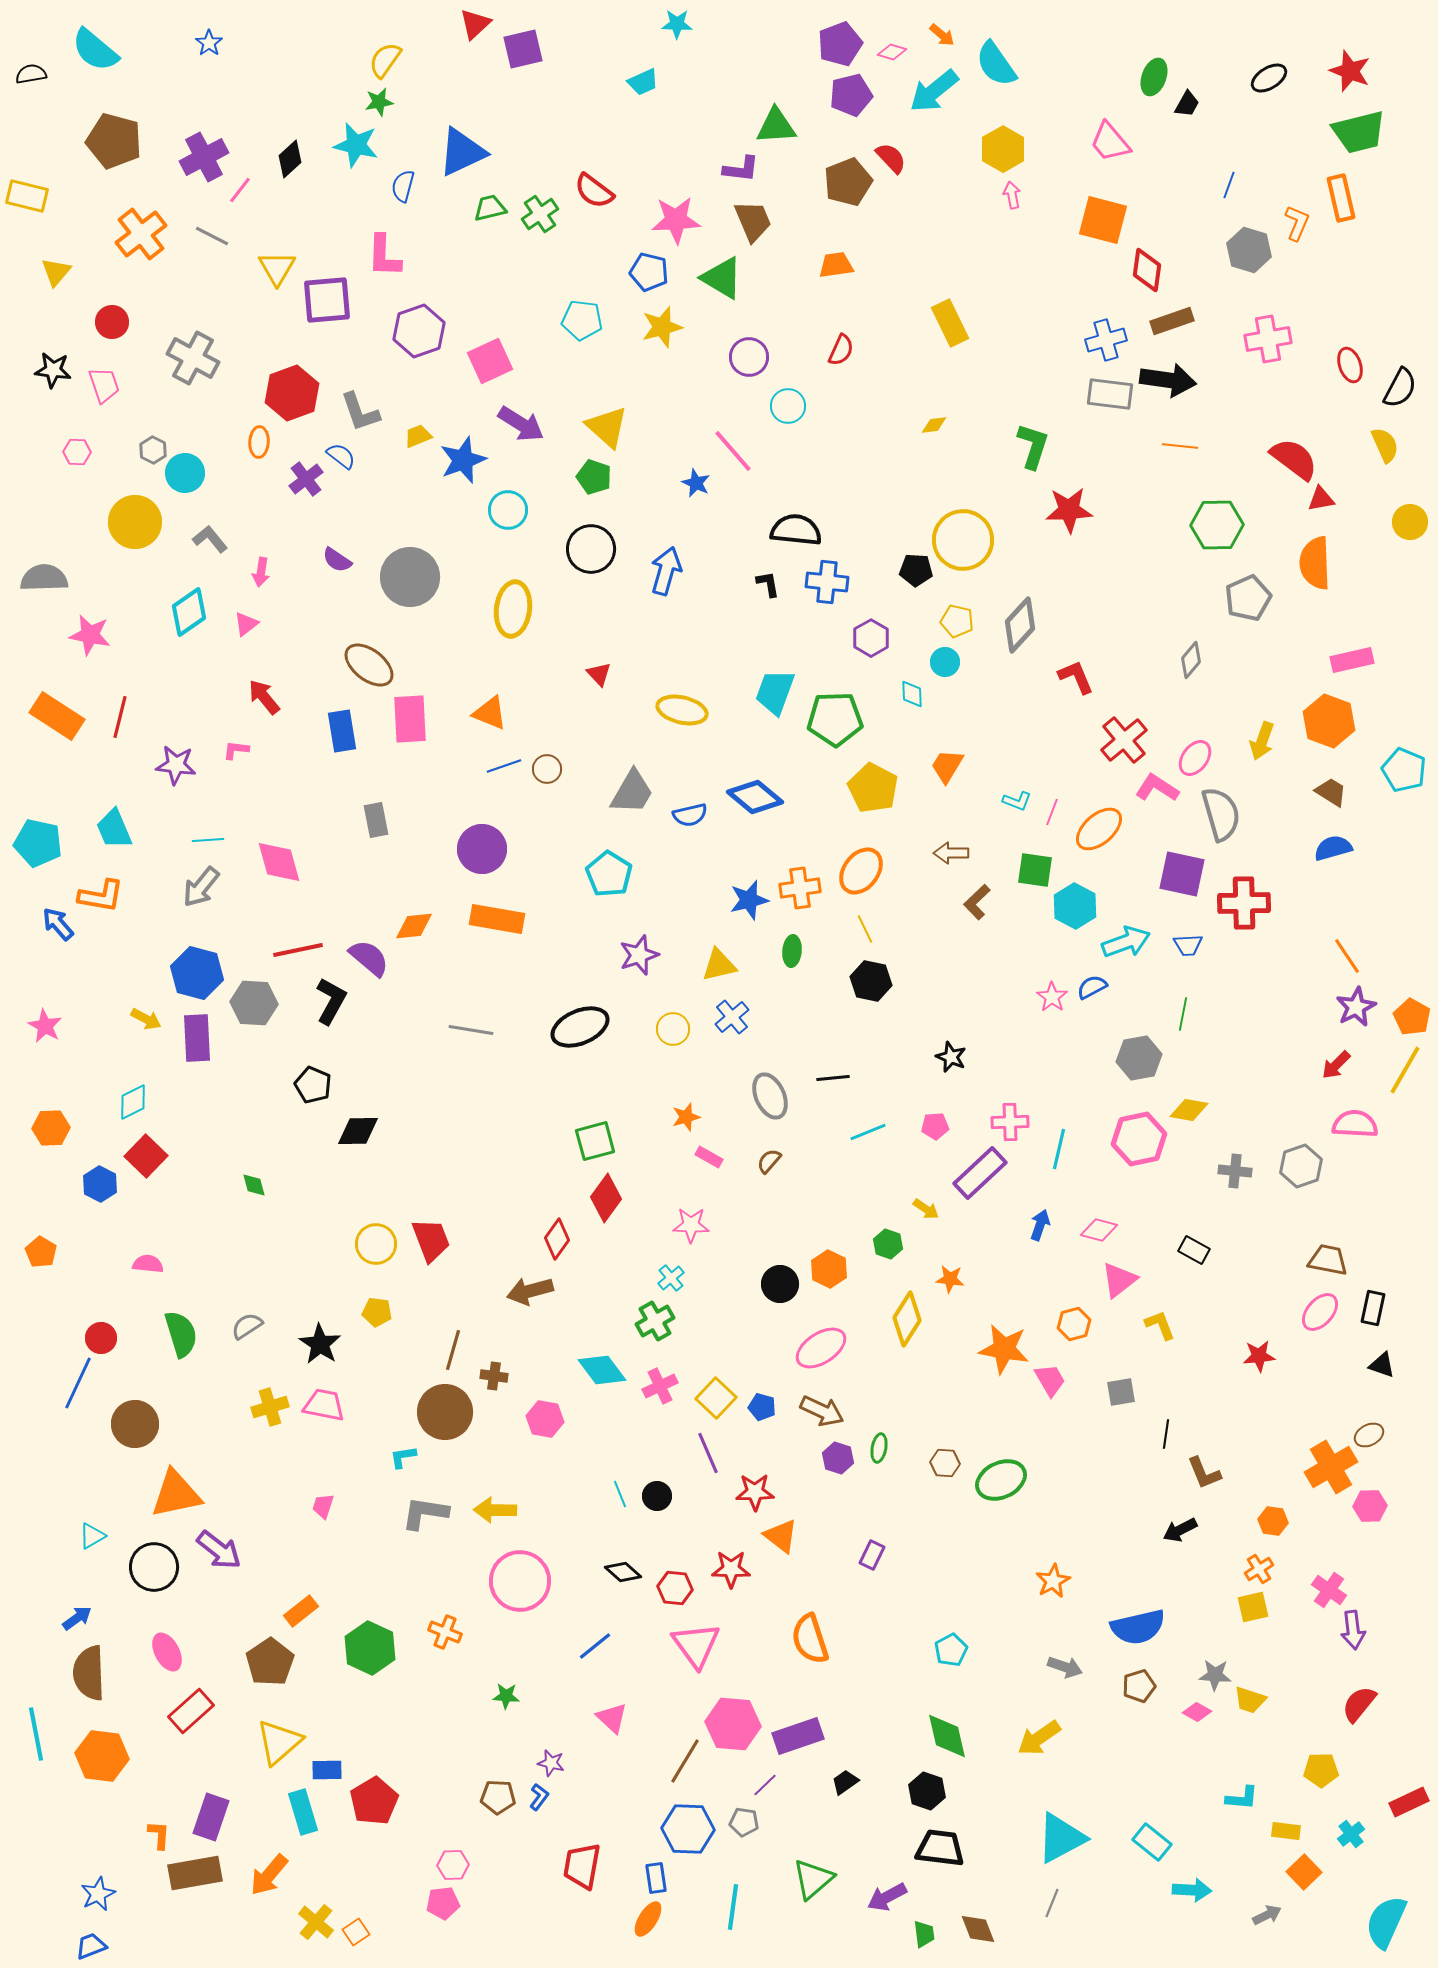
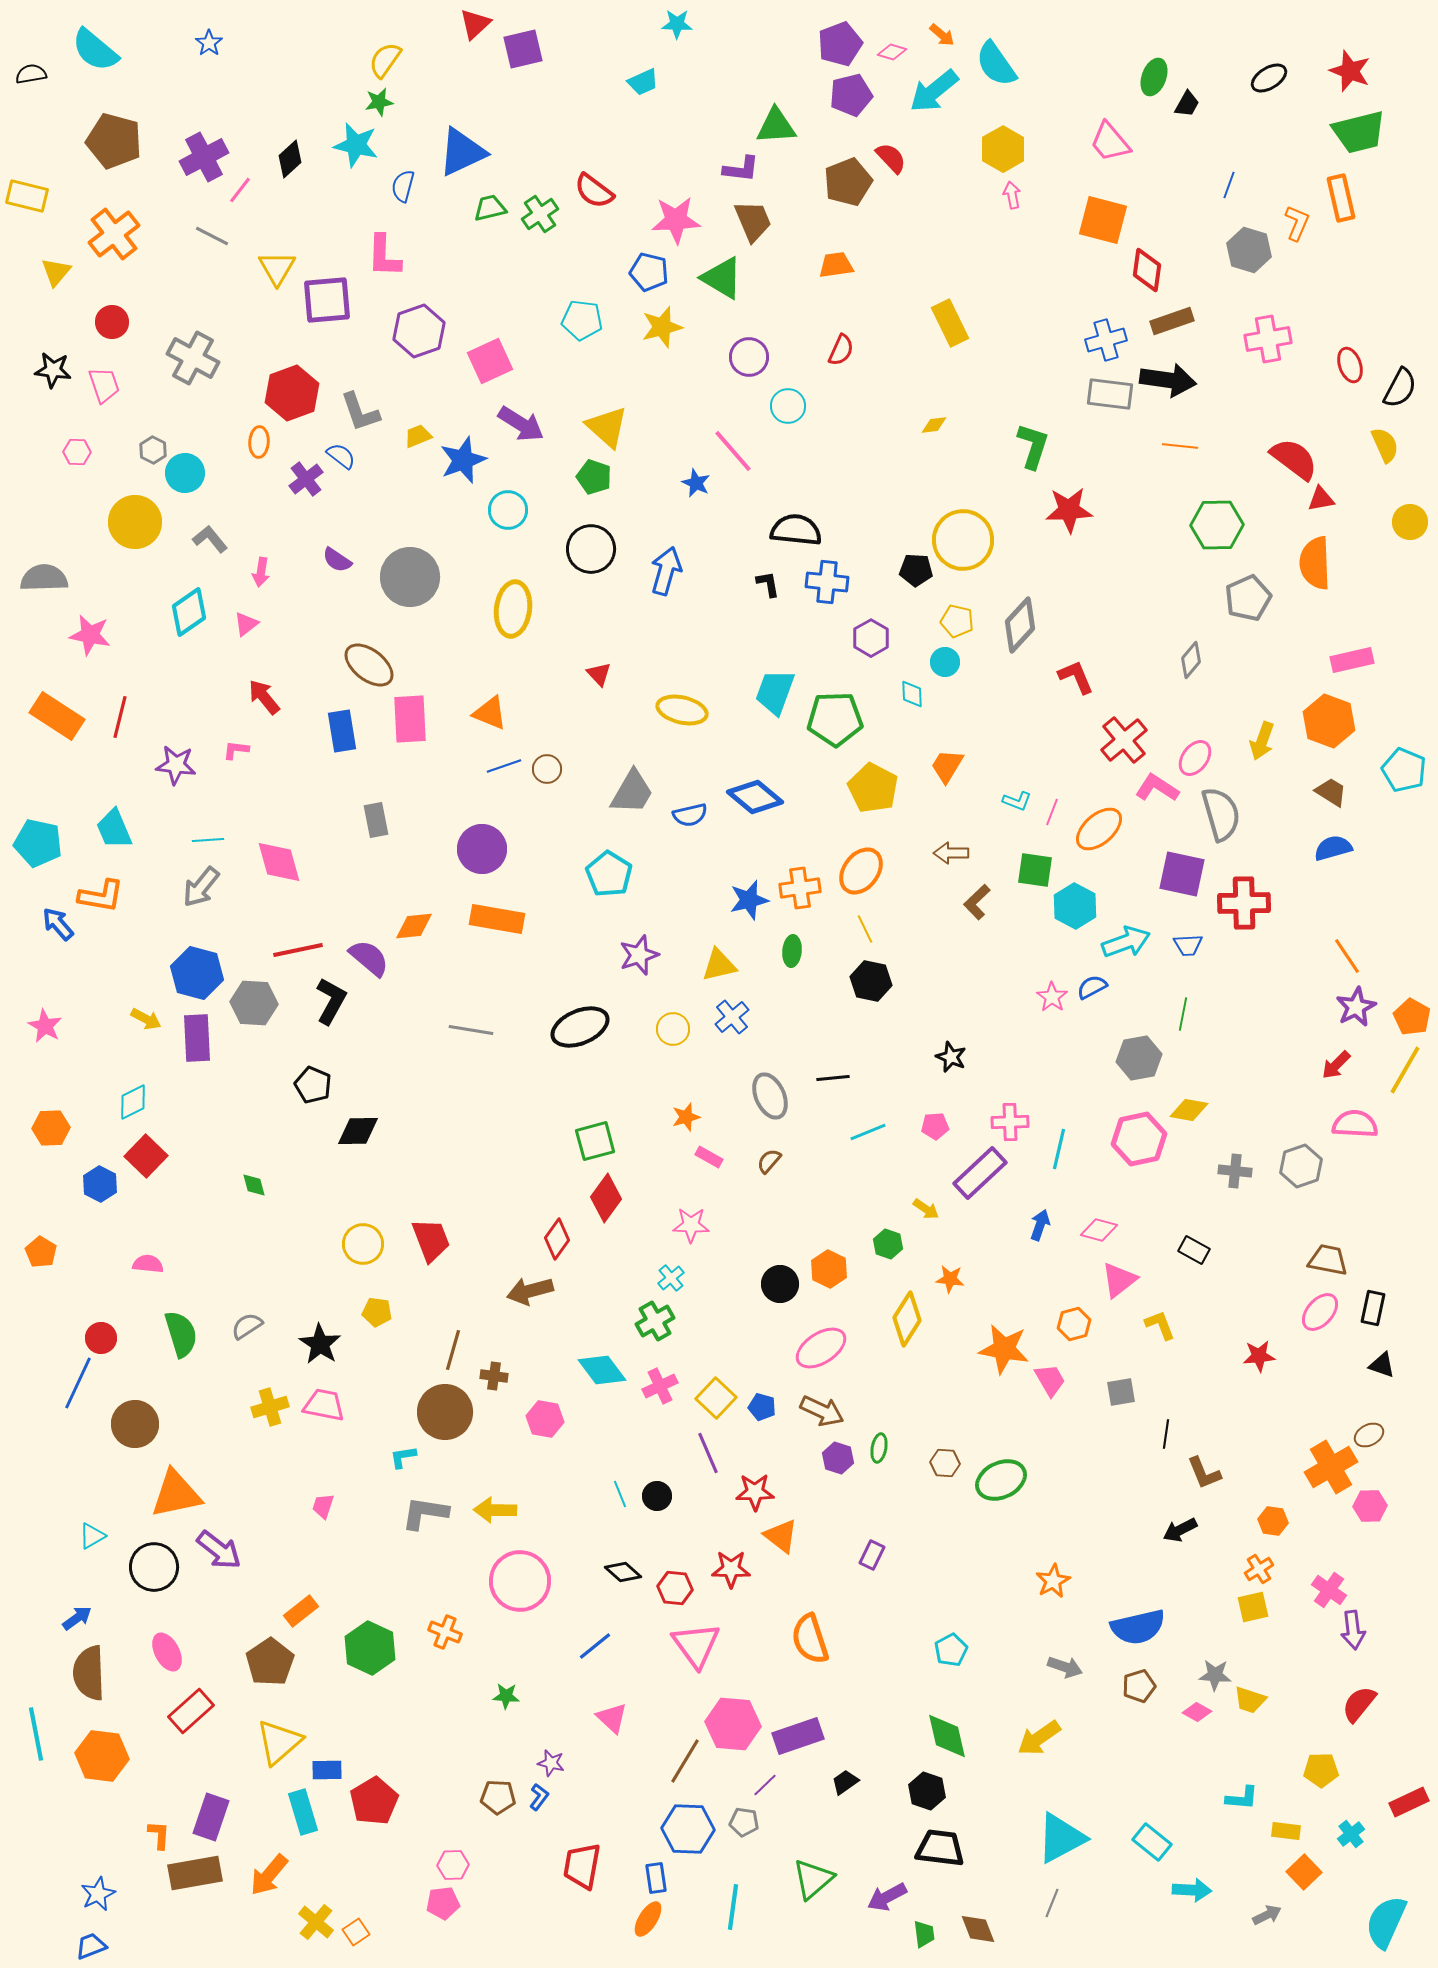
orange cross at (141, 234): moved 27 px left
yellow circle at (376, 1244): moved 13 px left
